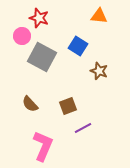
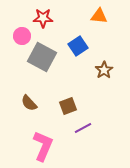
red star: moved 4 px right; rotated 18 degrees counterclockwise
blue square: rotated 24 degrees clockwise
brown star: moved 5 px right, 1 px up; rotated 18 degrees clockwise
brown semicircle: moved 1 px left, 1 px up
